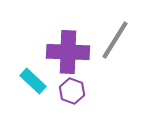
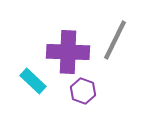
gray line: rotated 6 degrees counterclockwise
purple hexagon: moved 11 px right
